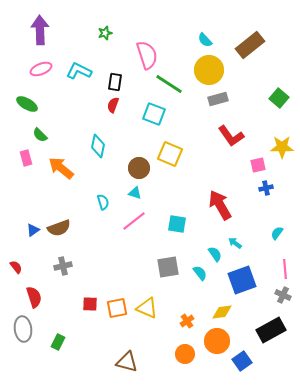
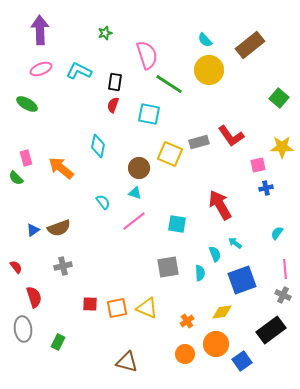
gray rectangle at (218, 99): moved 19 px left, 43 px down
cyan square at (154, 114): moved 5 px left; rotated 10 degrees counterclockwise
green semicircle at (40, 135): moved 24 px left, 43 px down
cyan semicircle at (103, 202): rotated 21 degrees counterclockwise
cyan semicircle at (215, 254): rotated 14 degrees clockwise
cyan semicircle at (200, 273): rotated 35 degrees clockwise
black rectangle at (271, 330): rotated 8 degrees counterclockwise
orange circle at (217, 341): moved 1 px left, 3 px down
